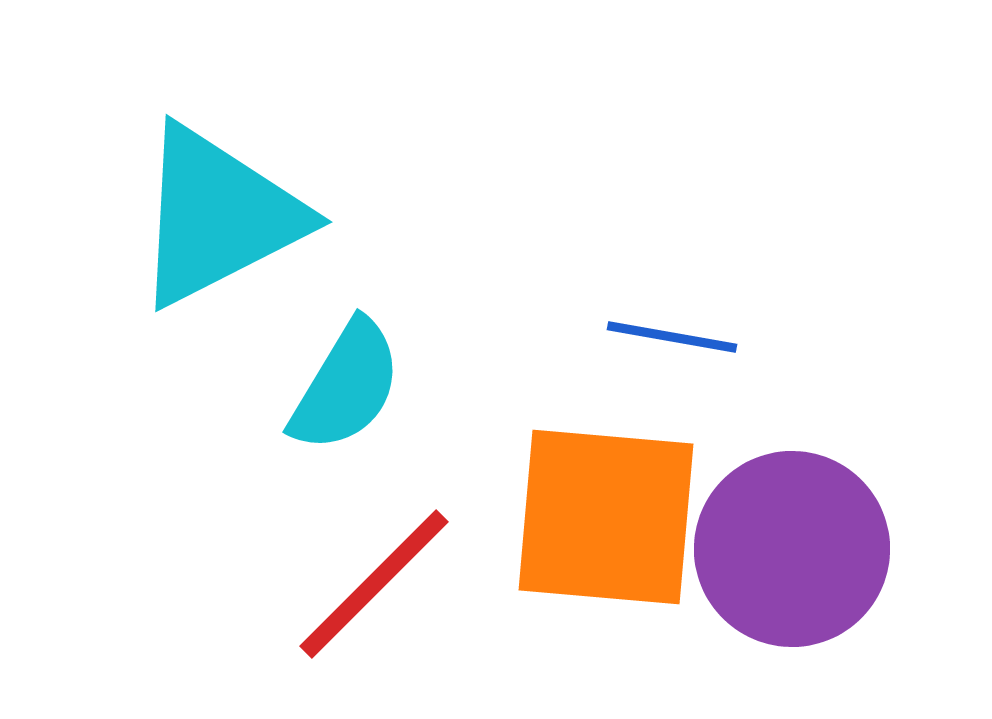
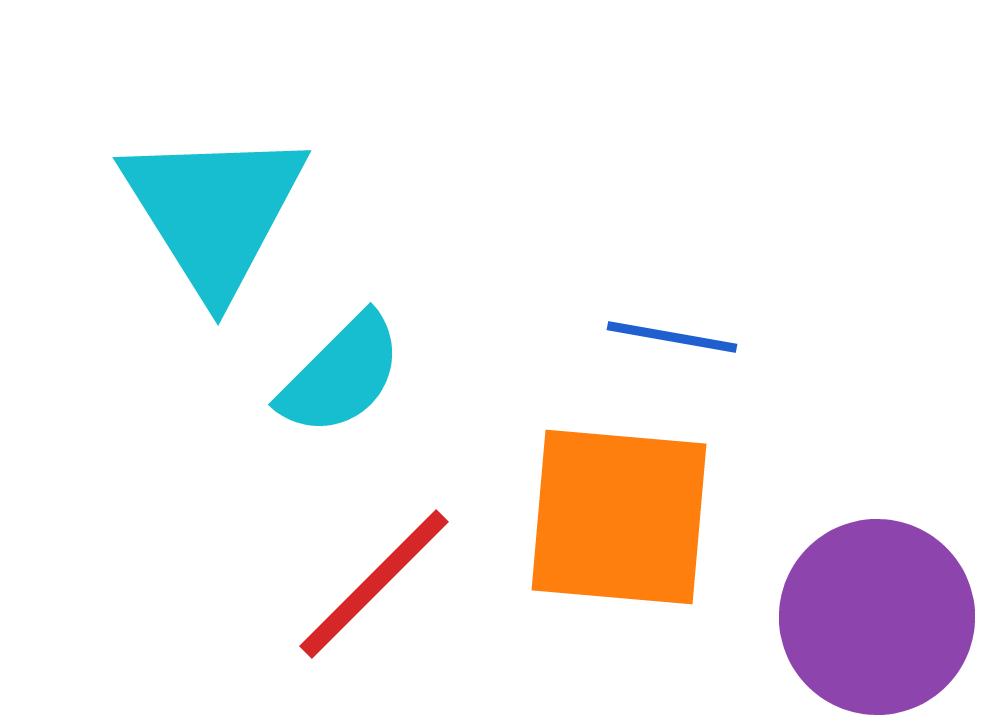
cyan triangle: moved 4 px left, 5 px up; rotated 35 degrees counterclockwise
cyan semicircle: moved 5 px left, 11 px up; rotated 14 degrees clockwise
orange square: moved 13 px right
purple circle: moved 85 px right, 68 px down
